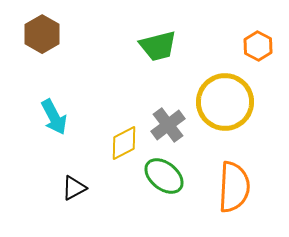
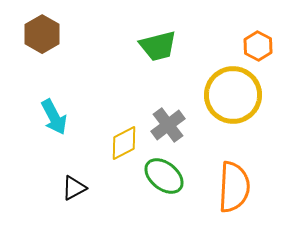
yellow circle: moved 8 px right, 7 px up
